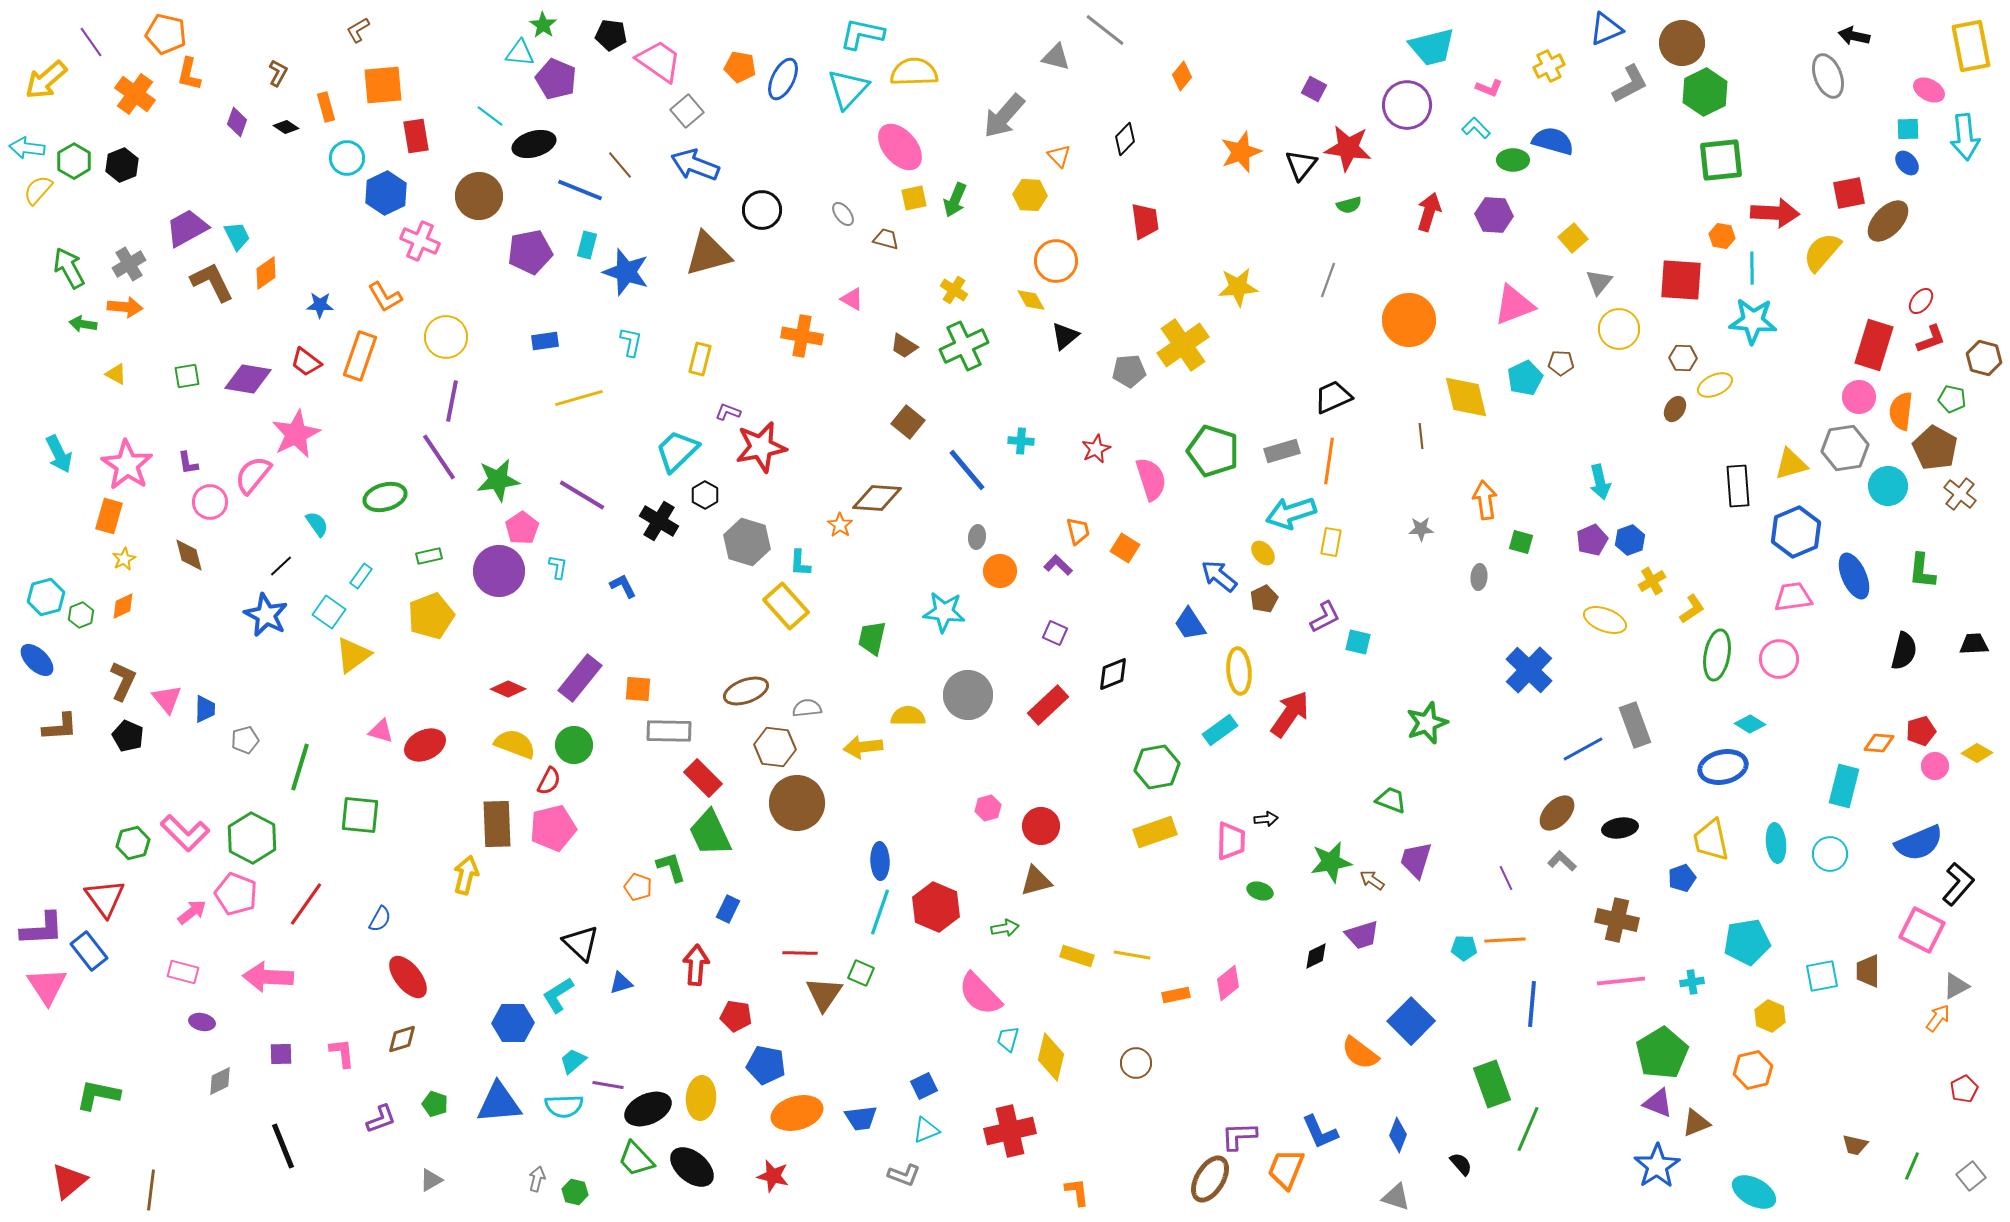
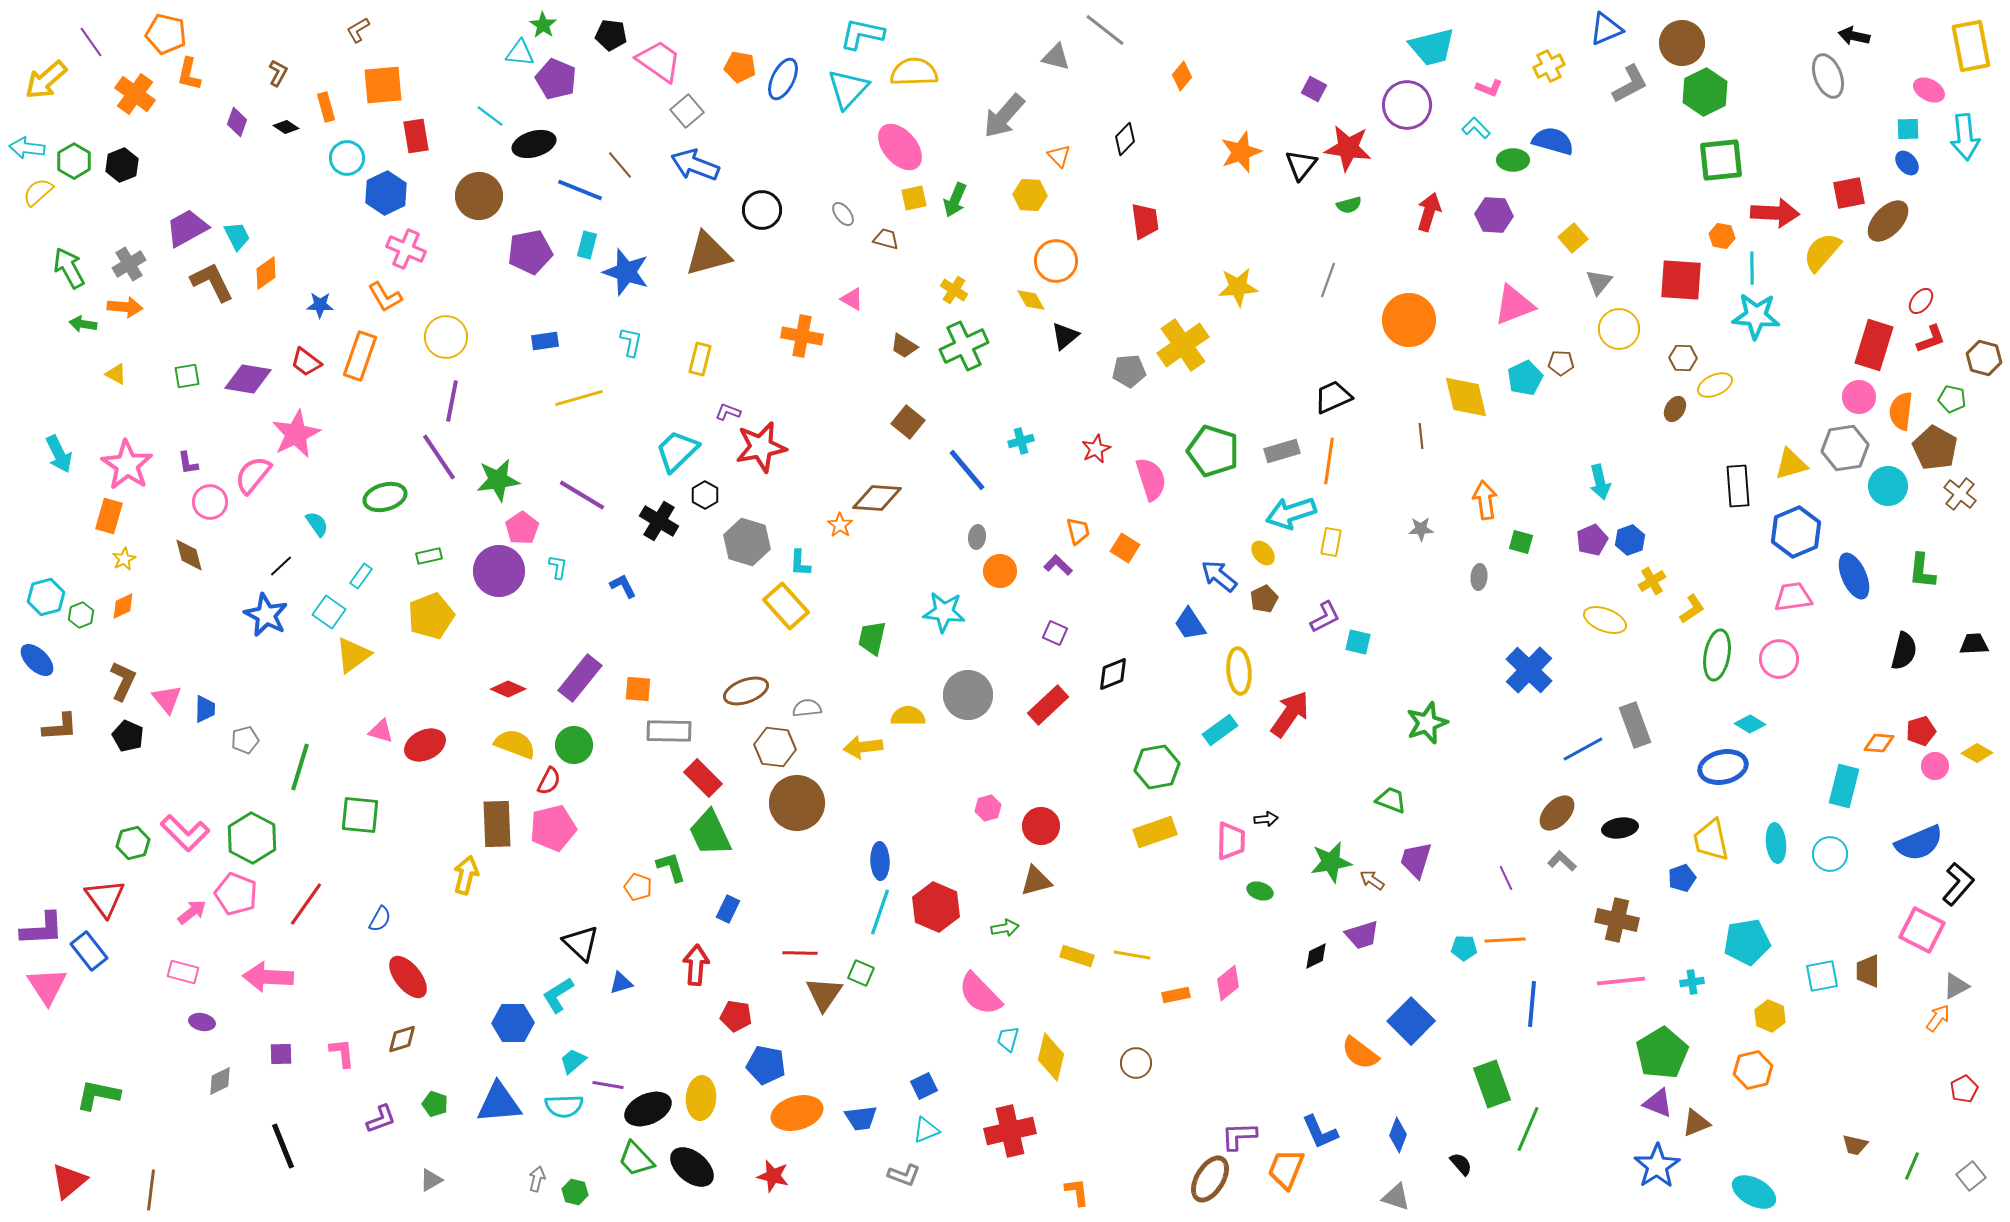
yellow semicircle at (38, 190): moved 2 px down; rotated 8 degrees clockwise
pink cross at (420, 241): moved 14 px left, 8 px down
cyan star at (1753, 321): moved 3 px right, 5 px up
cyan cross at (1021, 441): rotated 20 degrees counterclockwise
